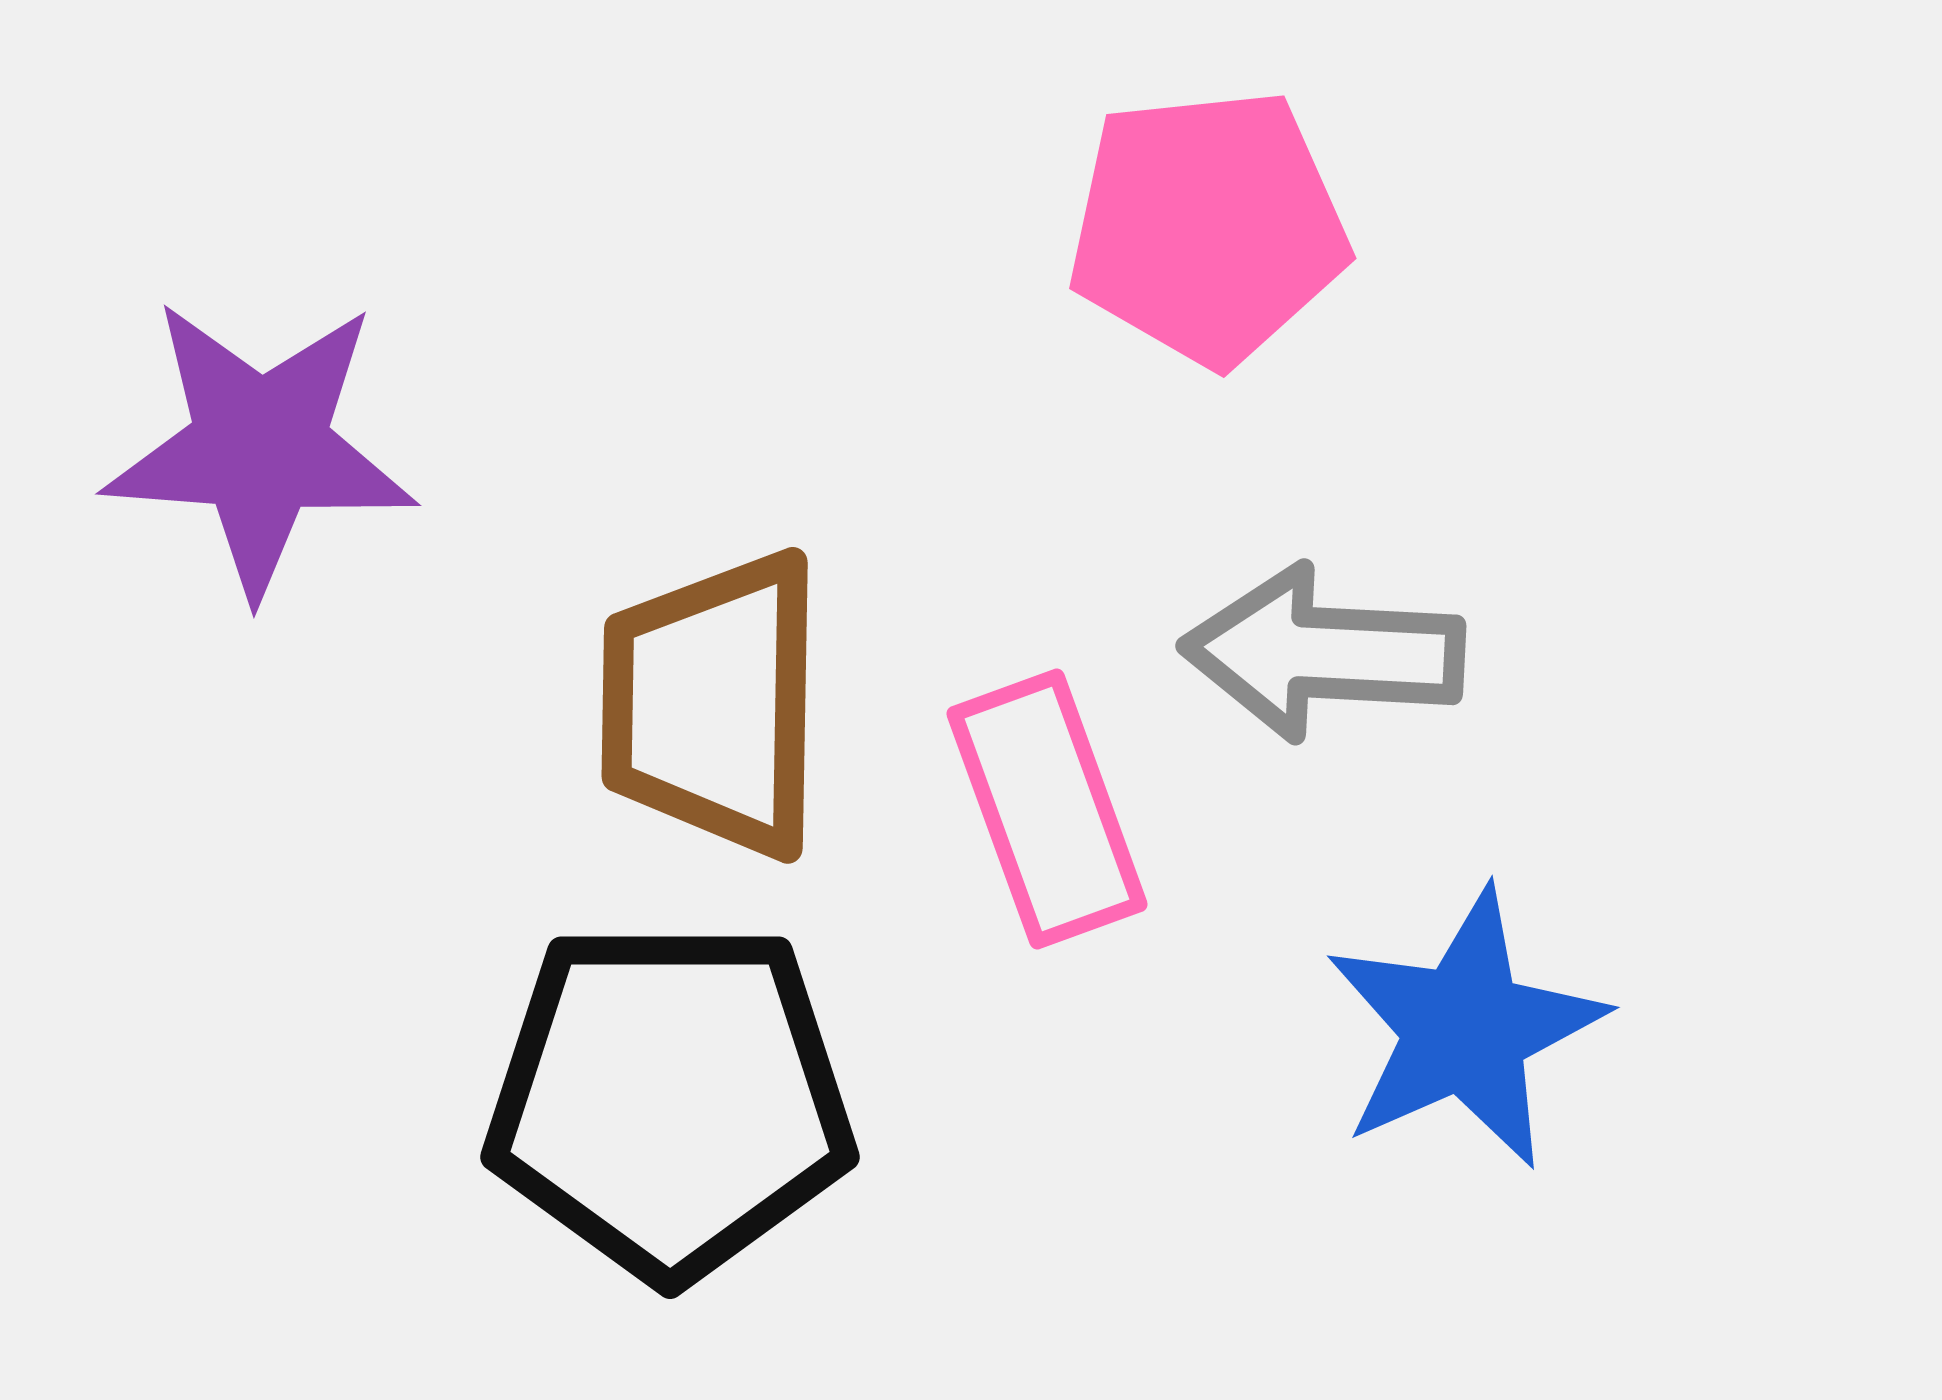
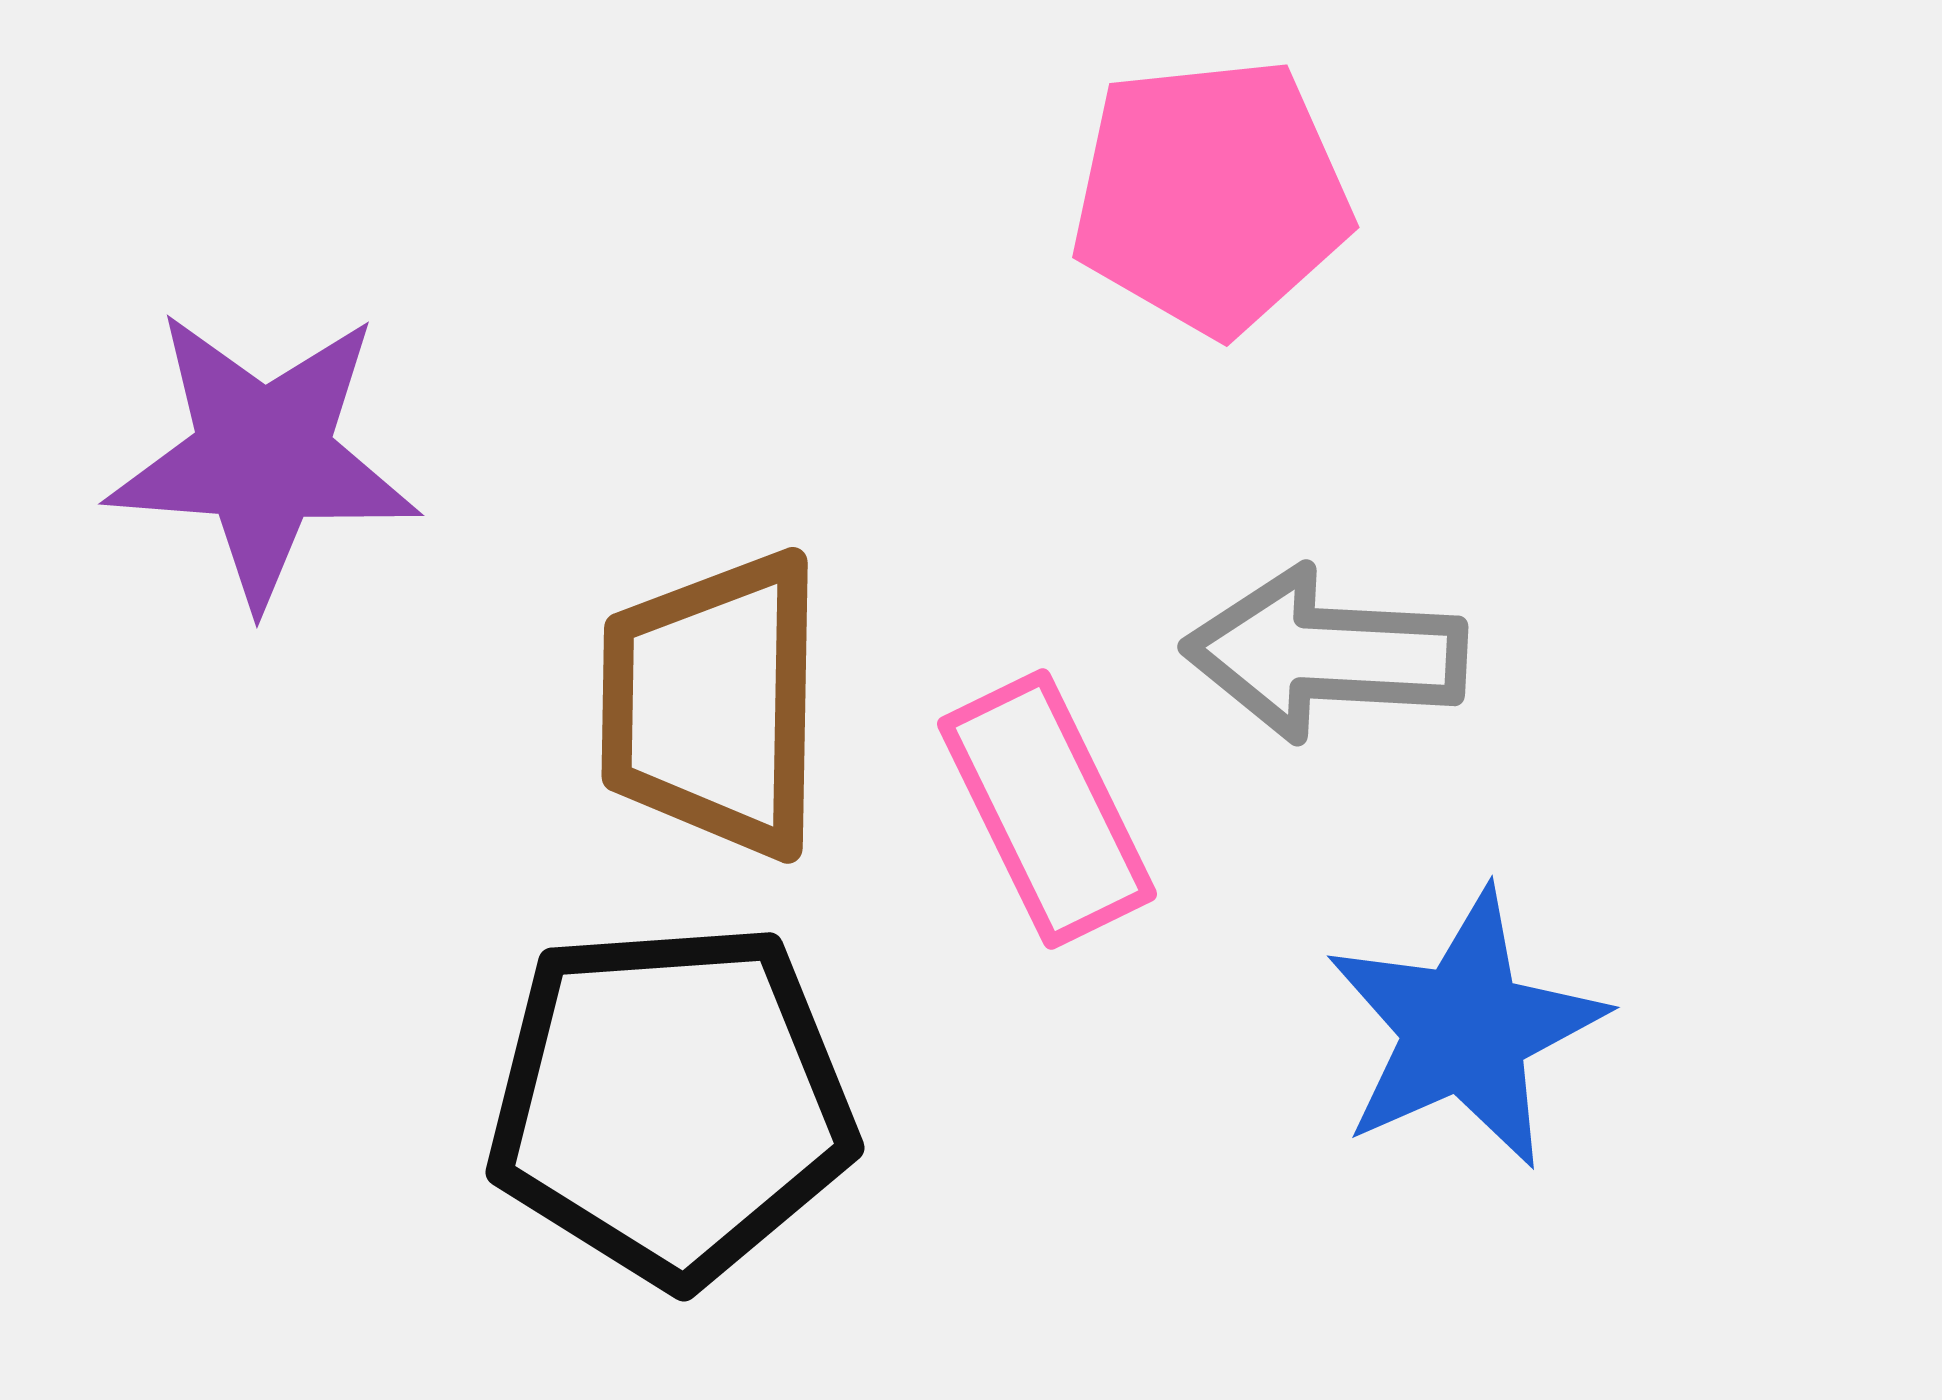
pink pentagon: moved 3 px right, 31 px up
purple star: moved 3 px right, 10 px down
gray arrow: moved 2 px right, 1 px down
pink rectangle: rotated 6 degrees counterclockwise
black pentagon: moved 1 px right, 3 px down; rotated 4 degrees counterclockwise
